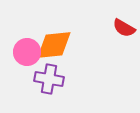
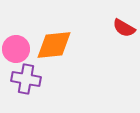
pink circle: moved 11 px left, 3 px up
purple cross: moved 23 px left
